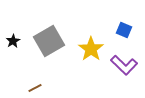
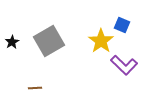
blue square: moved 2 px left, 5 px up
black star: moved 1 px left, 1 px down
yellow star: moved 10 px right, 8 px up
brown line: rotated 24 degrees clockwise
